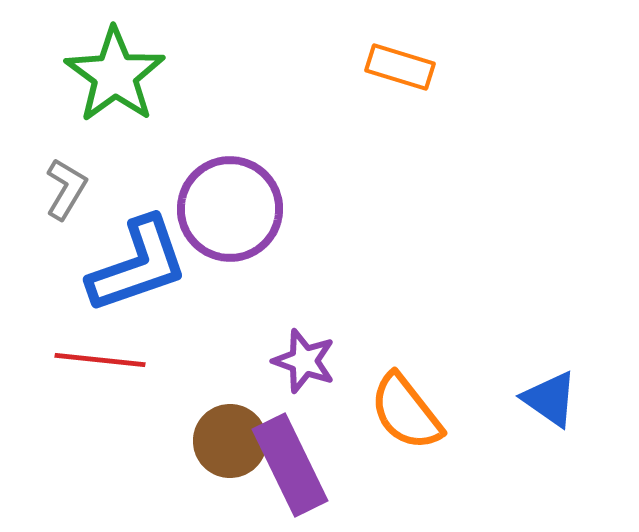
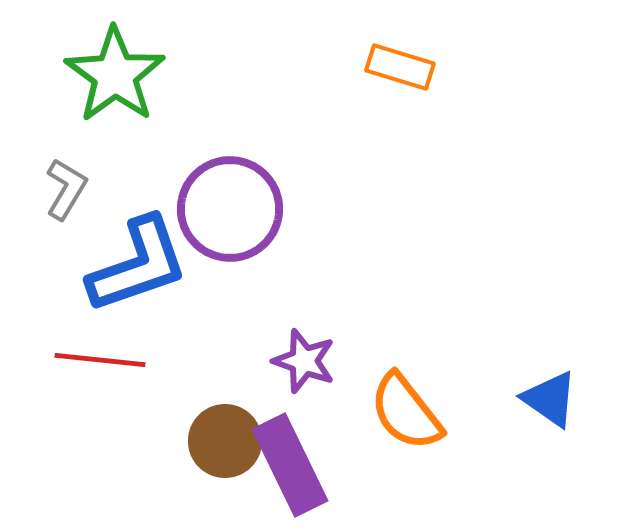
brown circle: moved 5 px left
